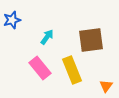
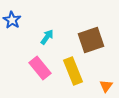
blue star: rotated 24 degrees counterclockwise
brown square: rotated 12 degrees counterclockwise
yellow rectangle: moved 1 px right, 1 px down
